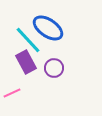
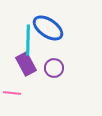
cyan line: rotated 44 degrees clockwise
purple rectangle: moved 2 px down
pink line: rotated 30 degrees clockwise
